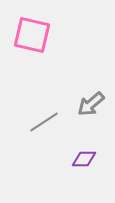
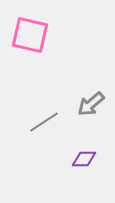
pink square: moved 2 px left
